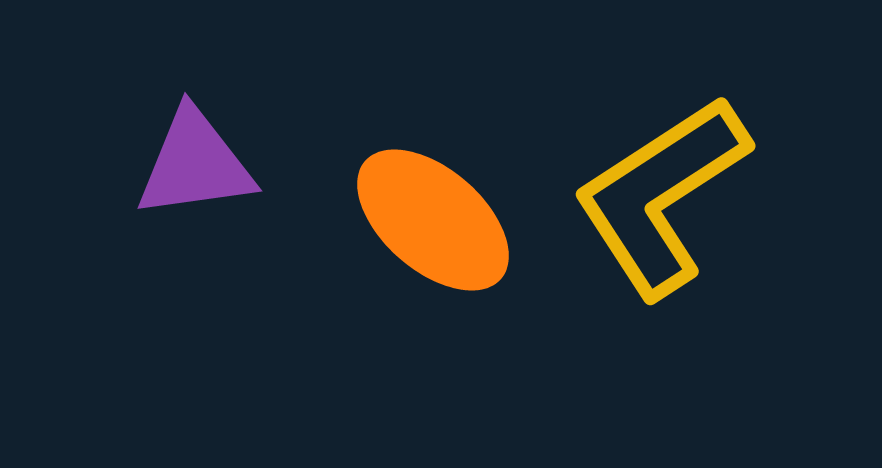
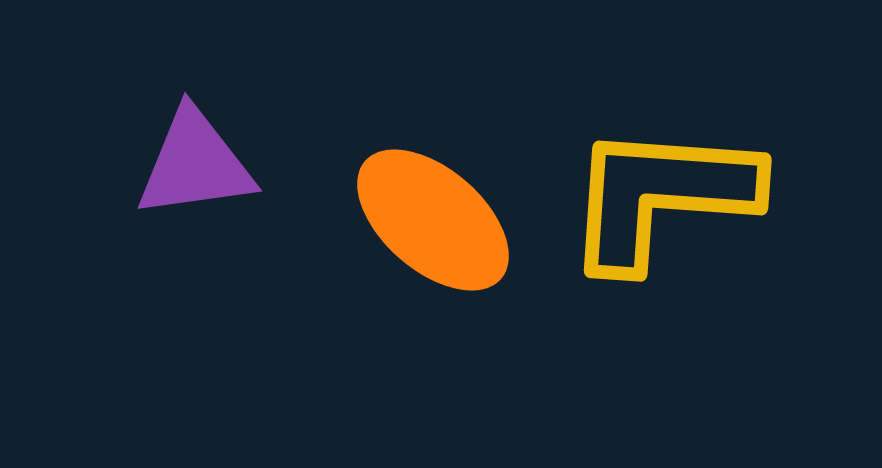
yellow L-shape: rotated 37 degrees clockwise
